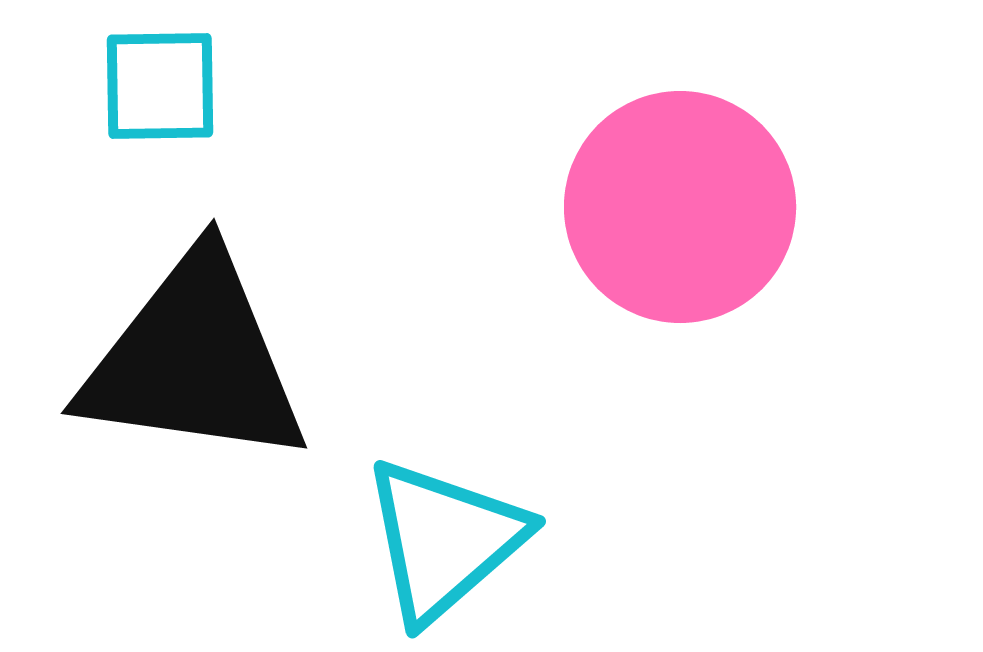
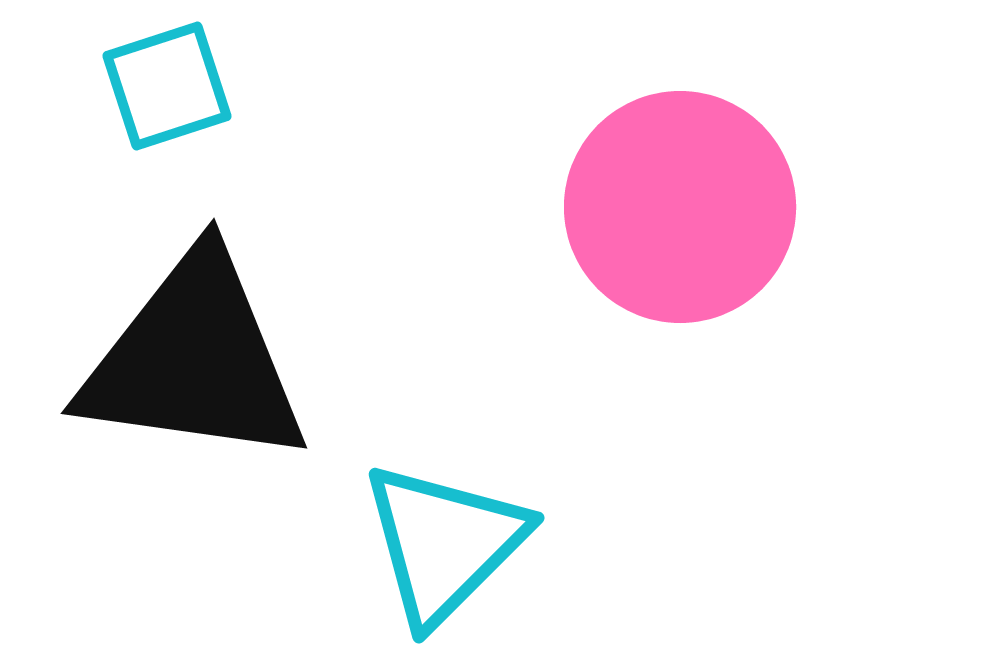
cyan square: moved 7 px right; rotated 17 degrees counterclockwise
cyan triangle: moved 3 px down; rotated 4 degrees counterclockwise
